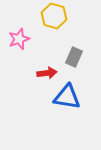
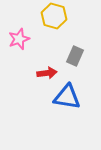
gray rectangle: moved 1 px right, 1 px up
